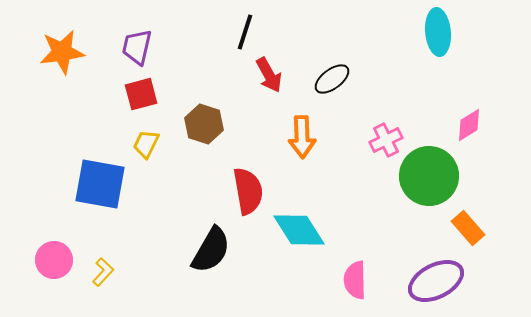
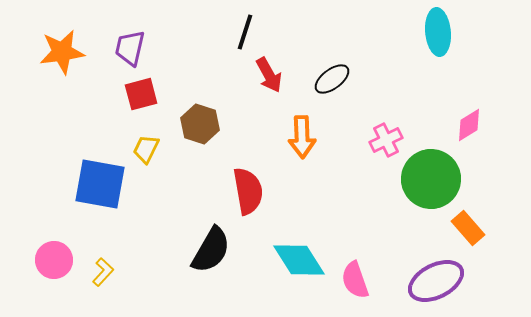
purple trapezoid: moved 7 px left, 1 px down
brown hexagon: moved 4 px left
yellow trapezoid: moved 5 px down
green circle: moved 2 px right, 3 px down
cyan diamond: moved 30 px down
pink semicircle: rotated 18 degrees counterclockwise
